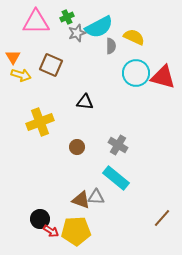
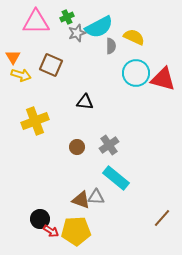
red triangle: moved 2 px down
yellow cross: moved 5 px left, 1 px up
gray cross: moved 9 px left; rotated 24 degrees clockwise
